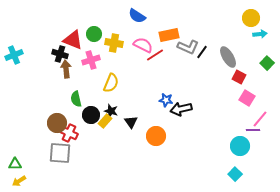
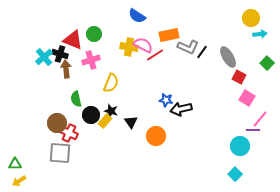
yellow cross: moved 15 px right, 4 px down
cyan cross: moved 30 px right, 2 px down; rotated 18 degrees counterclockwise
